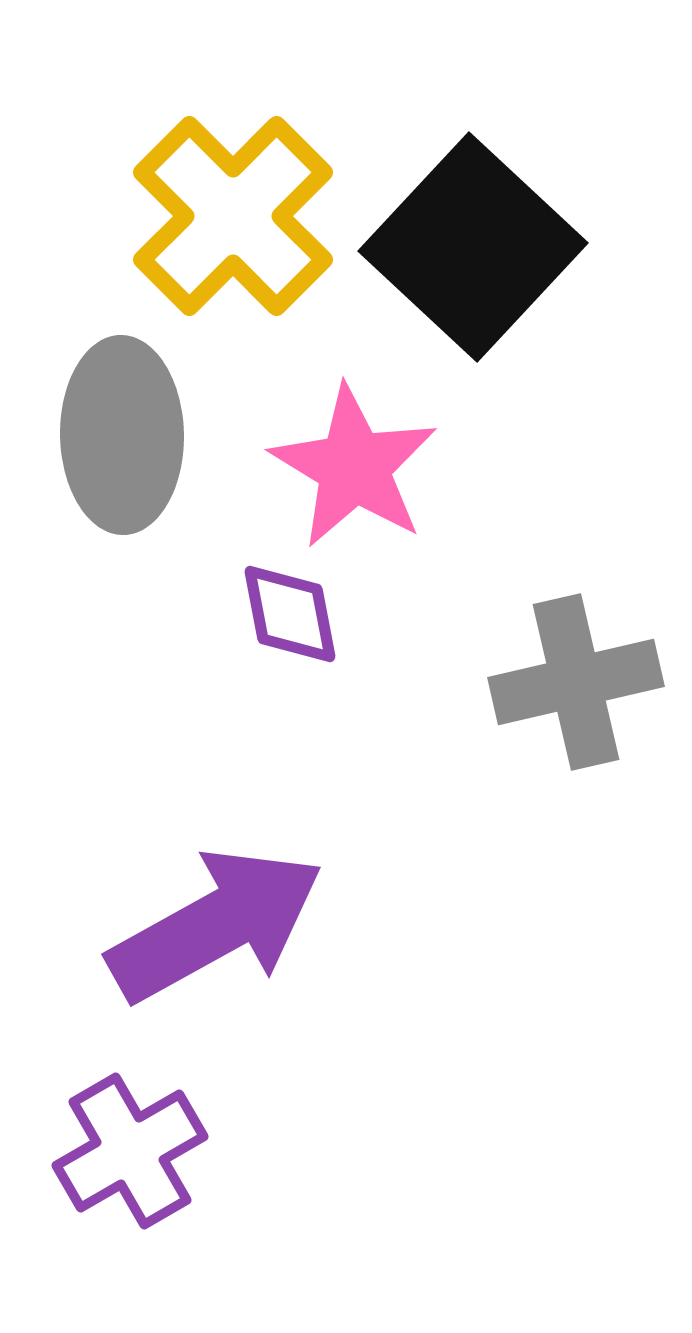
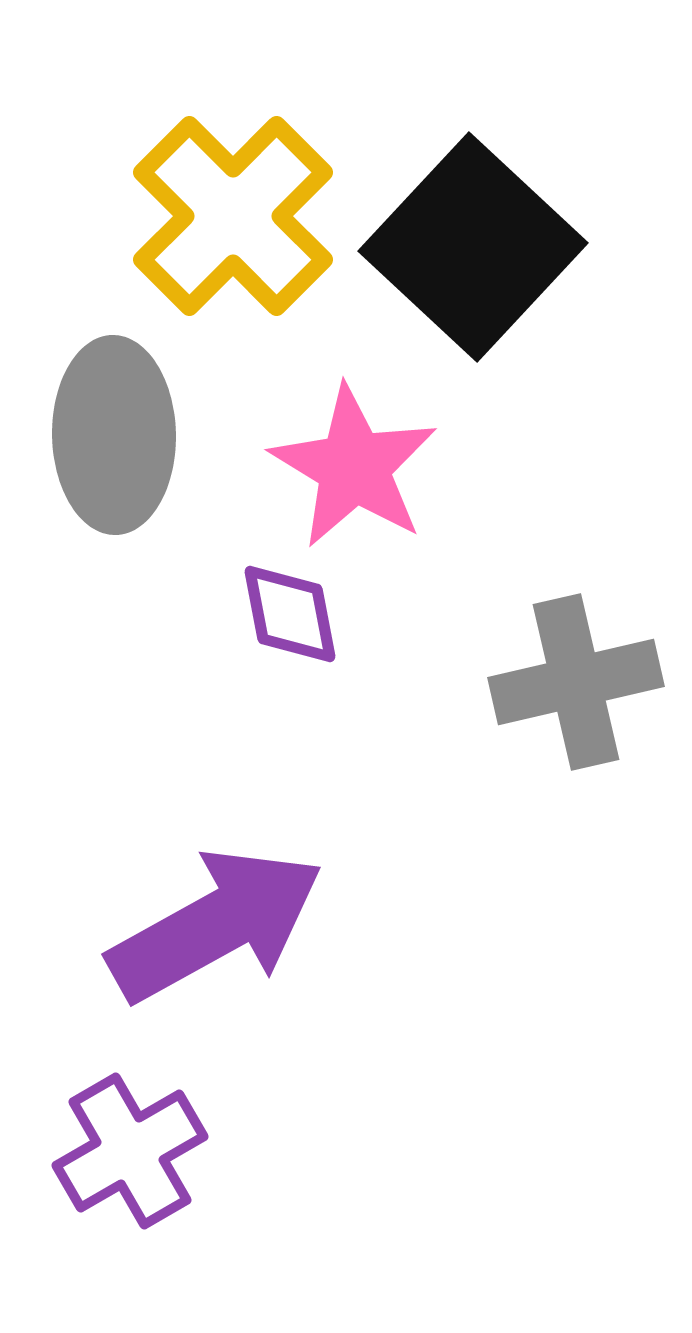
gray ellipse: moved 8 px left
